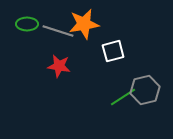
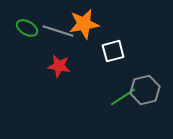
green ellipse: moved 4 px down; rotated 30 degrees clockwise
